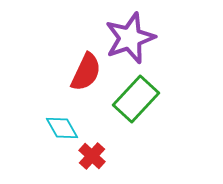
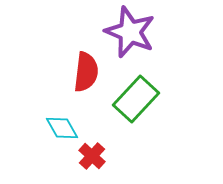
purple star: moved 6 px up; rotated 30 degrees counterclockwise
red semicircle: rotated 18 degrees counterclockwise
